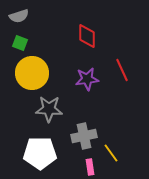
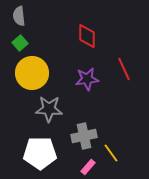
gray semicircle: rotated 102 degrees clockwise
green square: rotated 28 degrees clockwise
red line: moved 2 px right, 1 px up
pink rectangle: moved 2 px left; rotated 49 degrees clockwise
